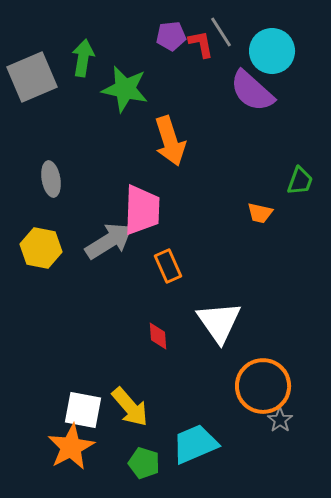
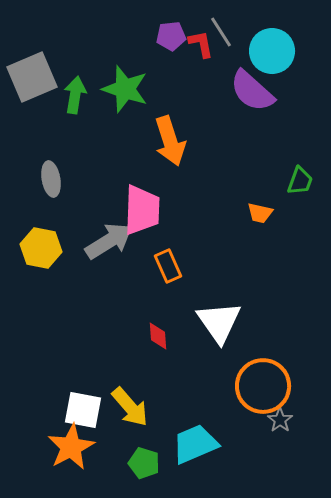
green arrow: moved 8 px left, 37 px down
green star: rotated 6 degrees clockwise
